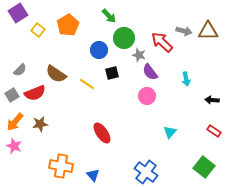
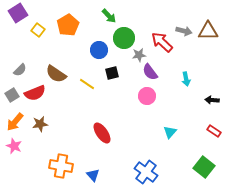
gray star: rotated 24 degrees counterclockwise
